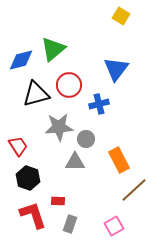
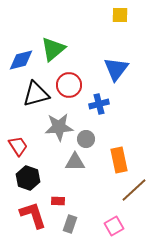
yellow square: moved 1 px left, 1 px up; rotated 30 degrees counterclockwise
orange rectangle: rotated 15 degrees clockwise
